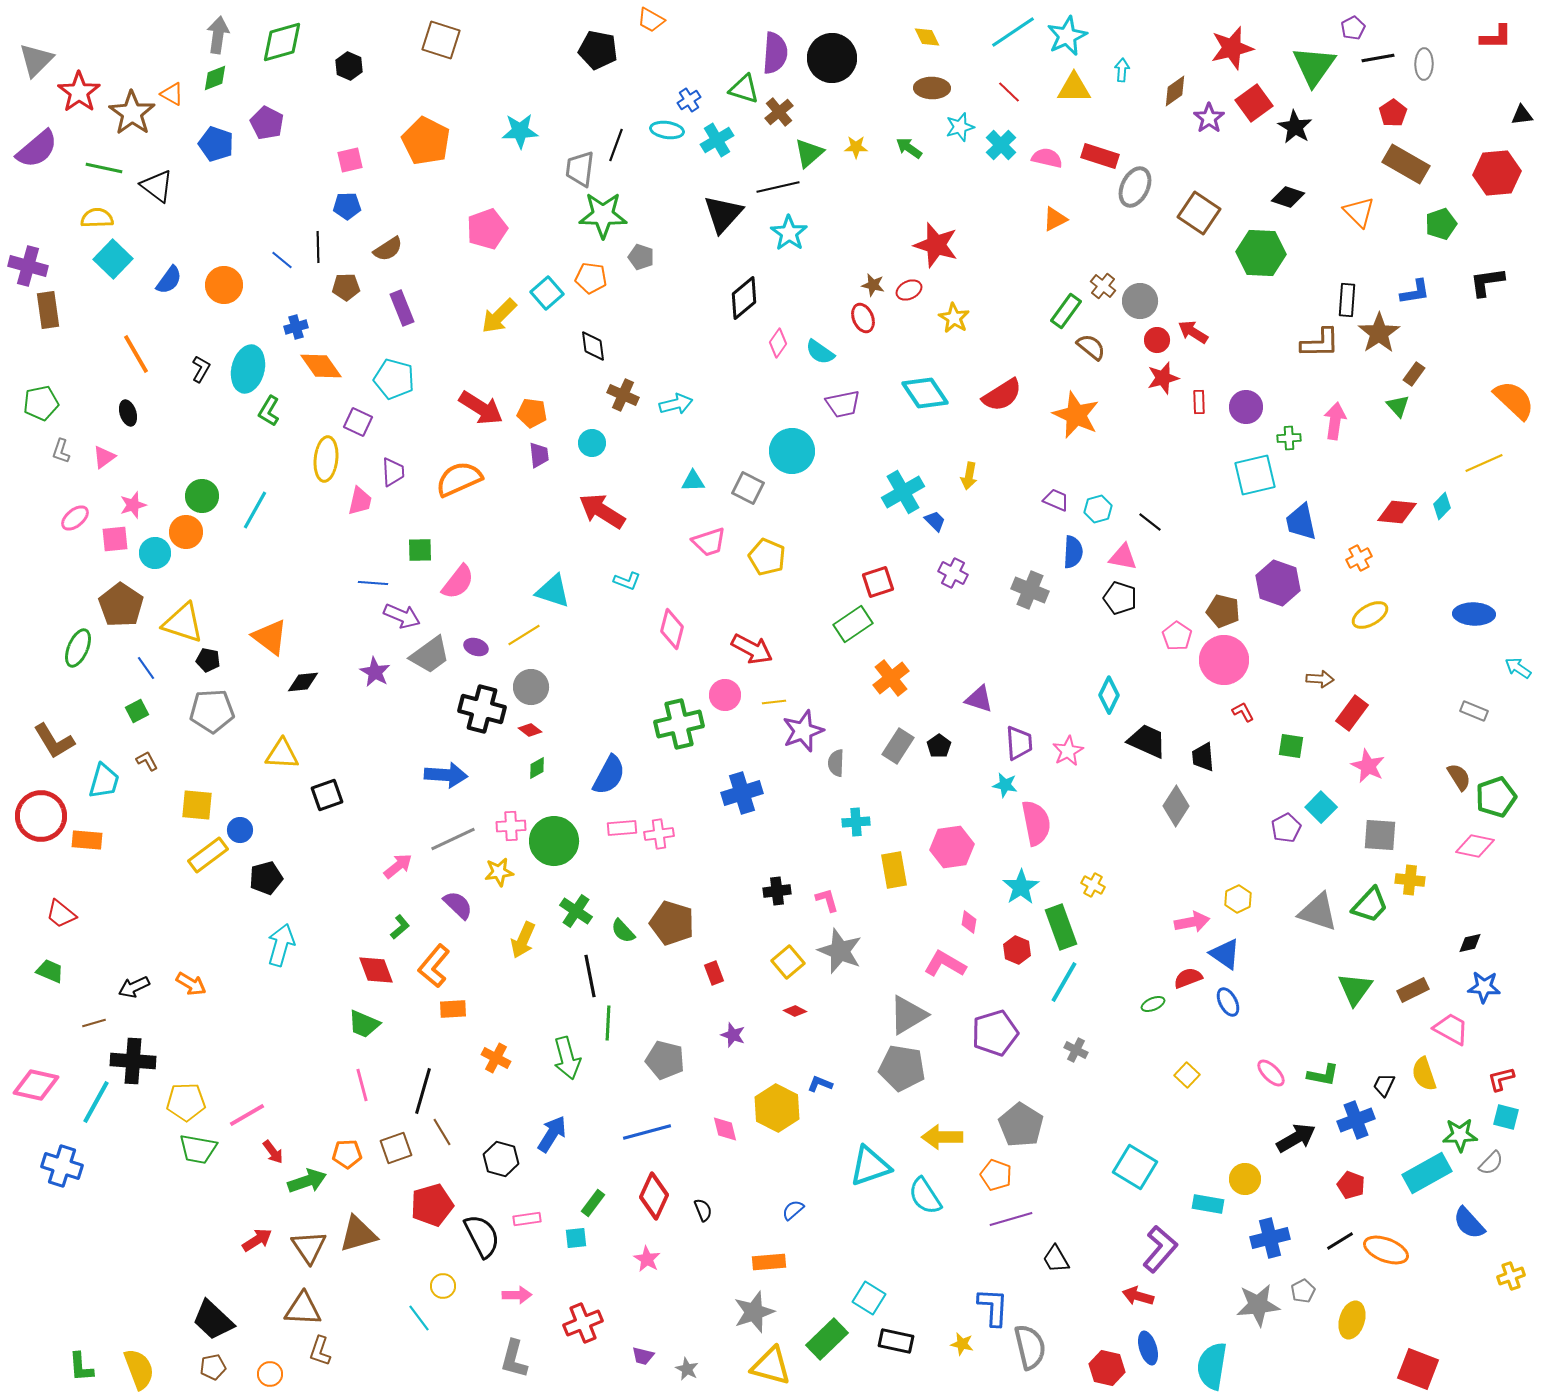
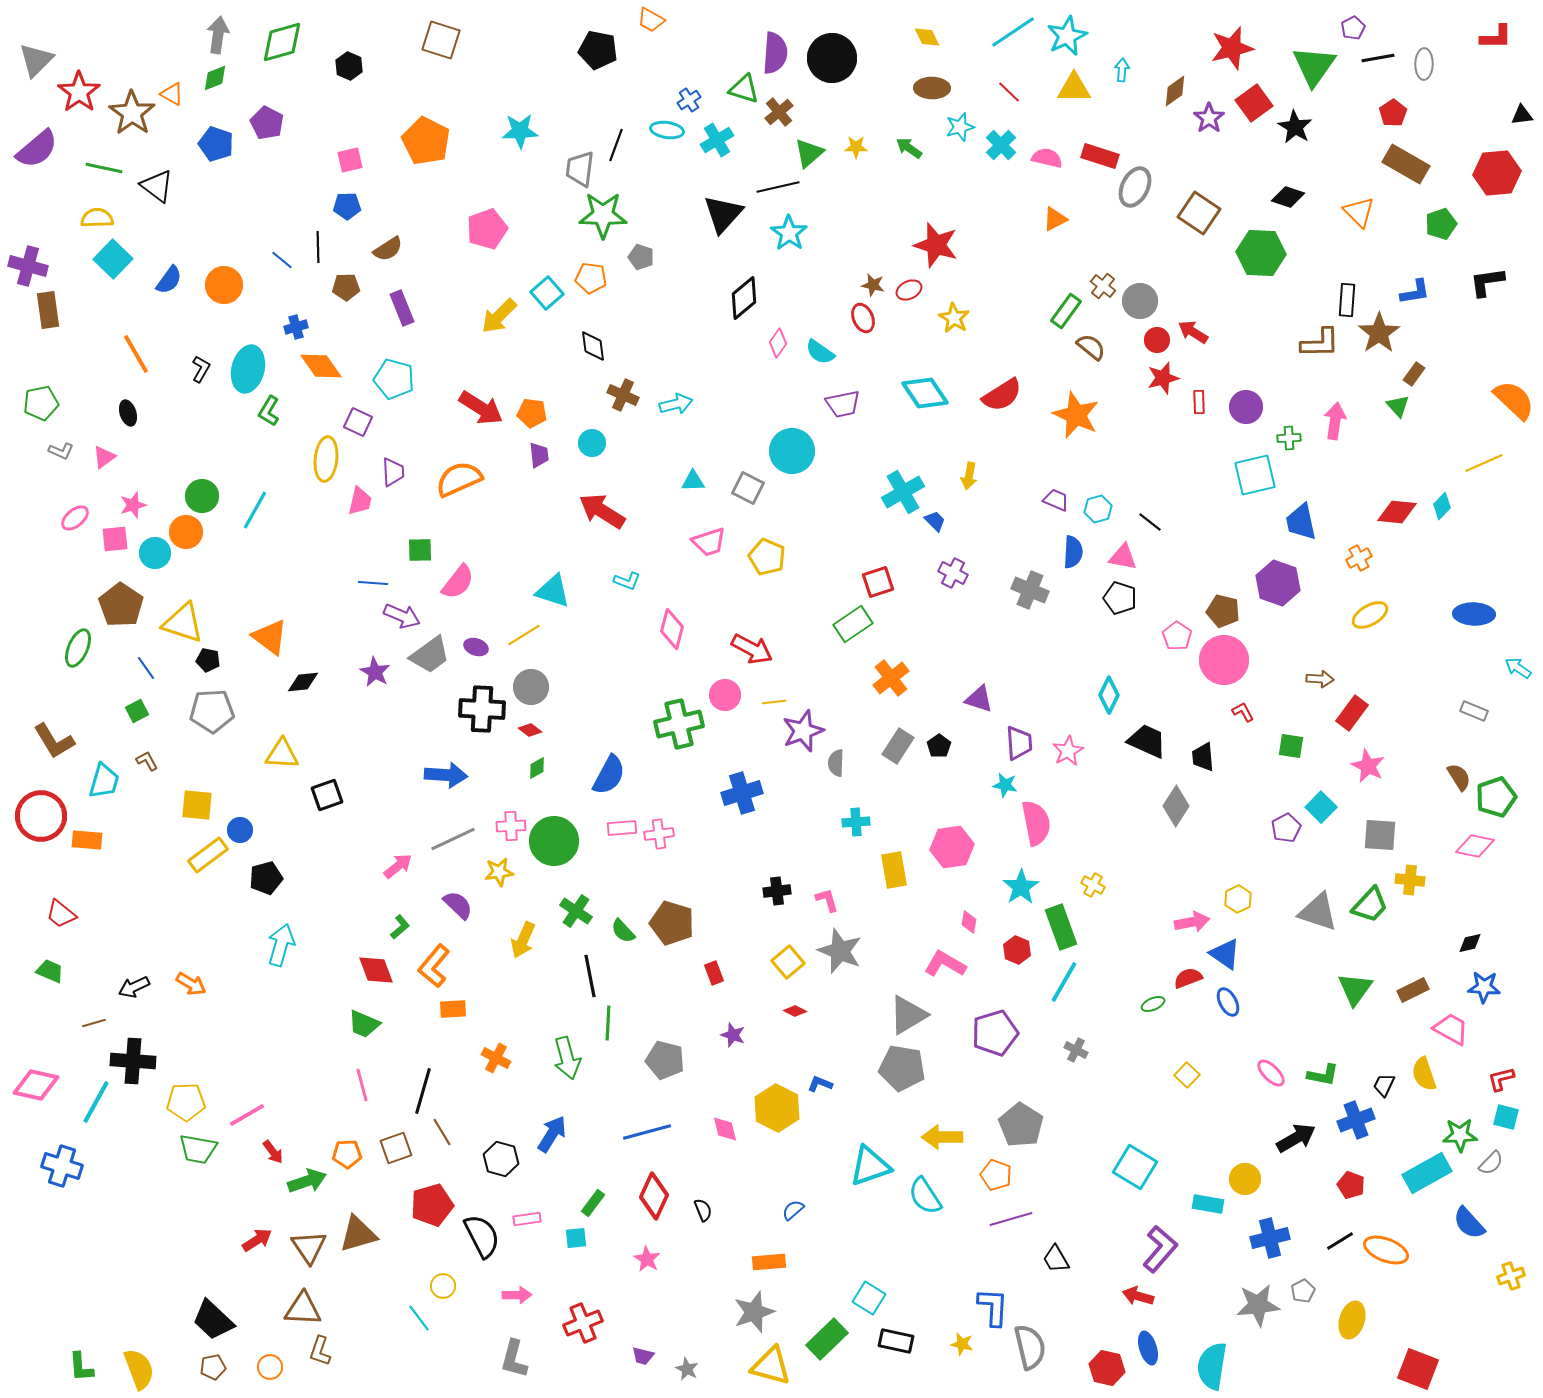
gray L-shape at (61, 451): rotated 85 degrees counterclockwise
black cross at (482, 709): rotated 12 degrees counterclockwise
orange circle at (270, 1374): moved 7 px up
